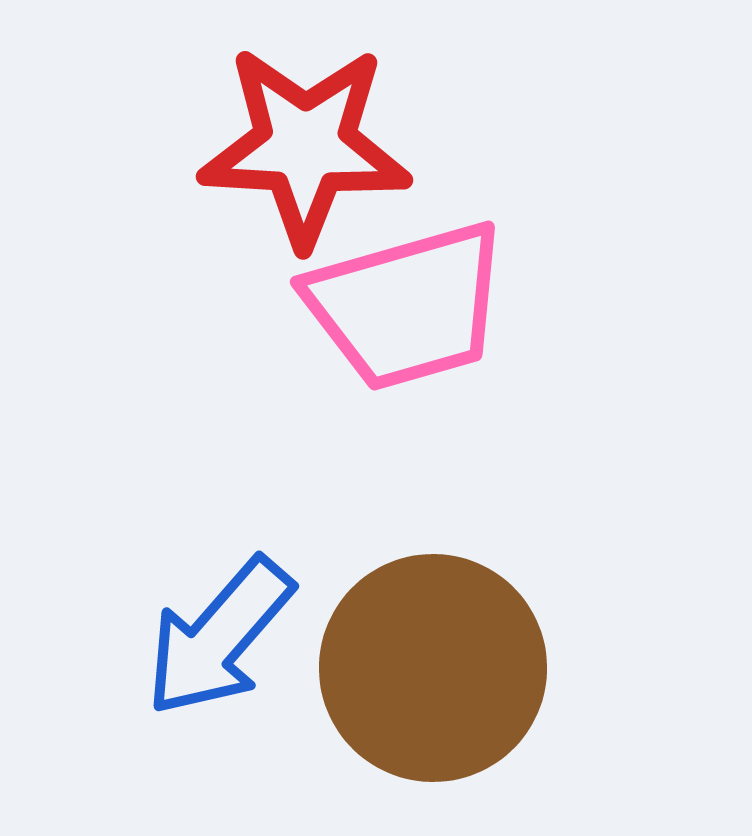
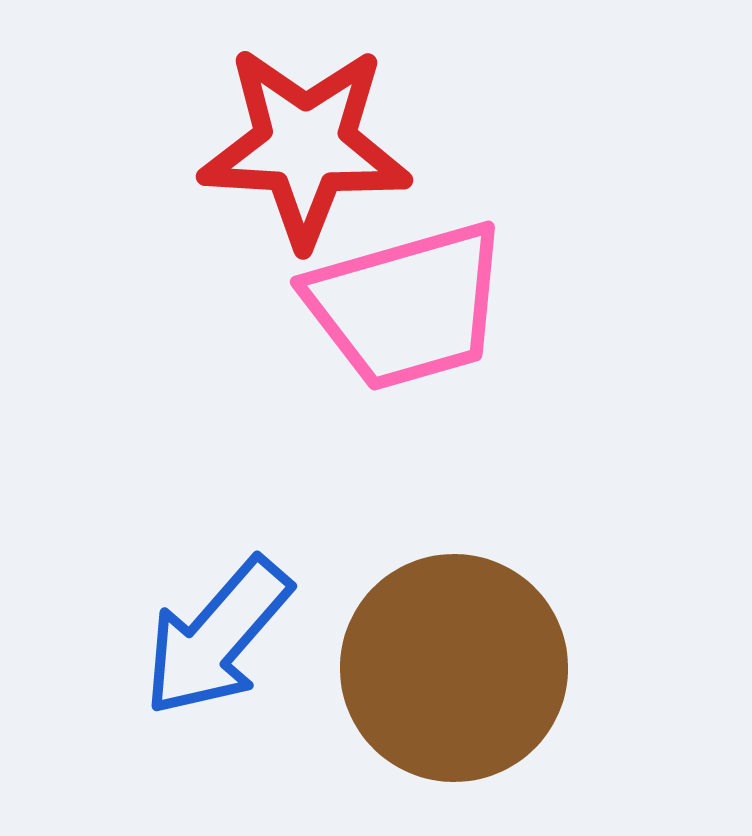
blue arrow: moved 2 px left
brown circle: moved 21 px right
